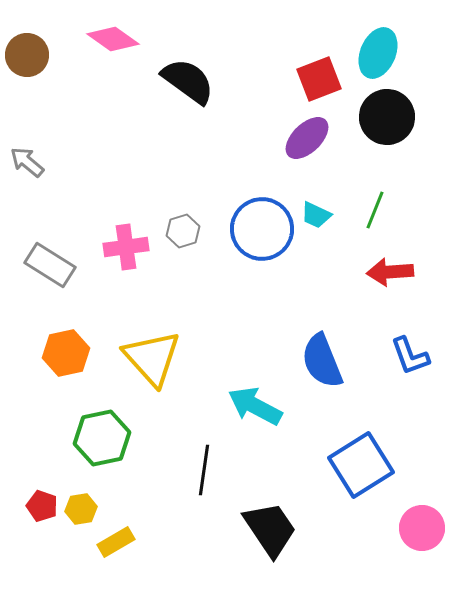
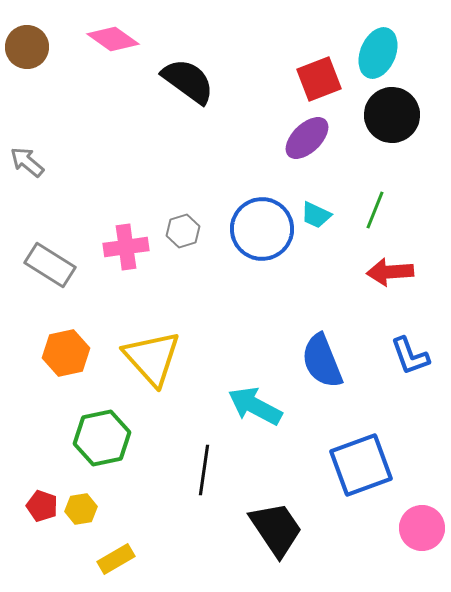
brown circle: moved 8 px up
black circle: moved 5 px right, 2 px up
blue square: rotated 12 degrees clockwise
black trapezoid: moved 6 px right
yellow rectangle: moved 17 px down
